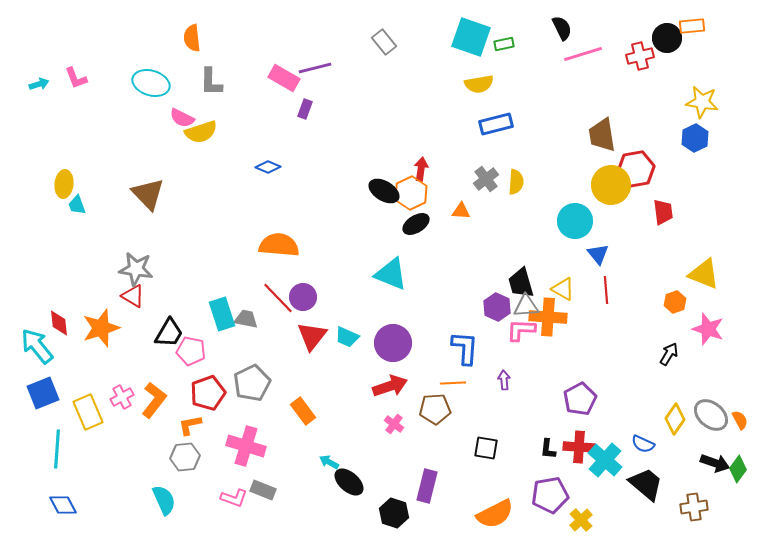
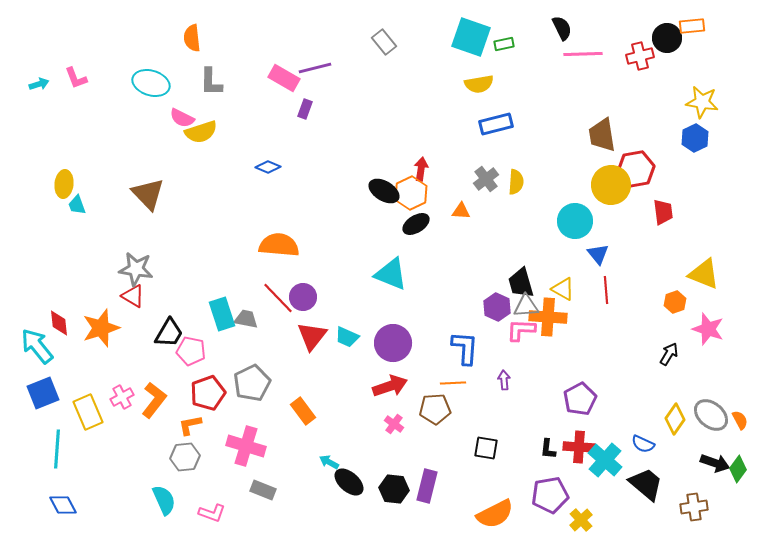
pink line at (583, 54): rotated 15 degrees clockwise
pink L-shape at (234, 498): moved 22 px left, 15 px down
black hexagon at (394, 513): moved 24 px up; rotated 12 degrees counterclockwise
